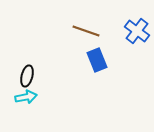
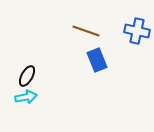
blue cross: rotated 25 degrees counterclockwise
black ellipse: rotated 15 degrees clockwise
